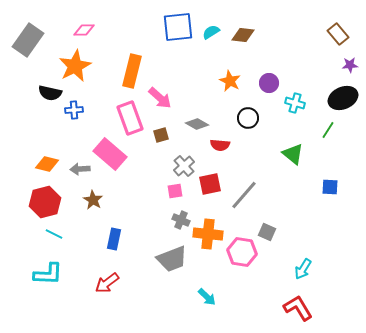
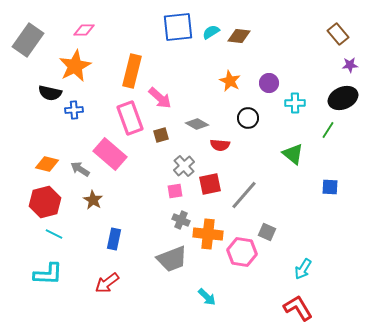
brown diamond at (243, 35): moved 4 px left, 1 px down
cyan cross at (295, 103): rotated 18 degrees counterclockwise
gray arrow at (80, 169): rotated 36 degrees clockwise
